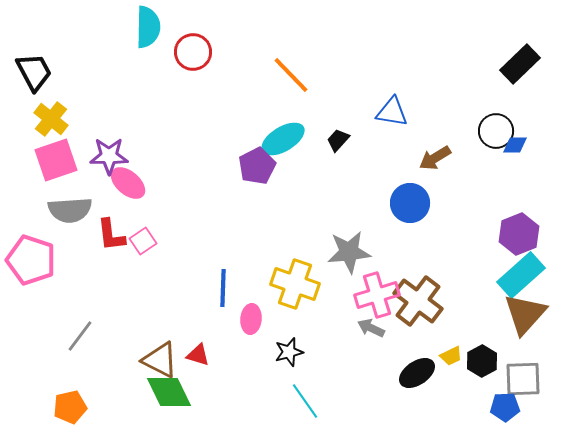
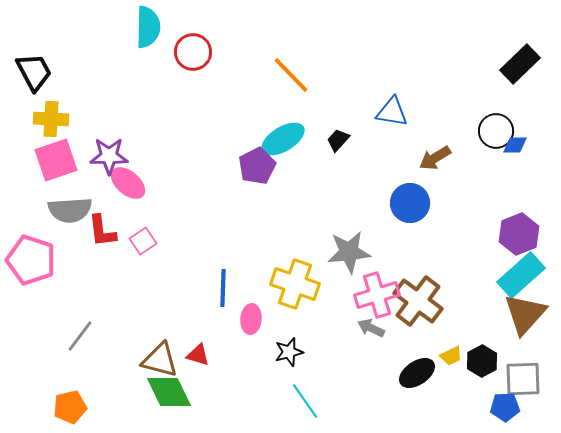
yellow cross at (51, 119): rotated 36 degrees counterclockwise
red L-shape at (111, 235): moved 9 px left, 4 px up
brown triangle at (160, 360): rotated 12 degrees counterclockwise
